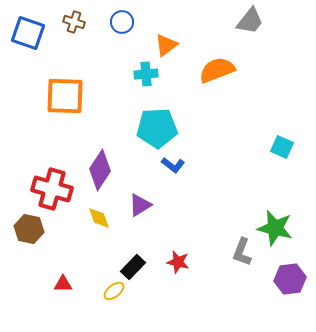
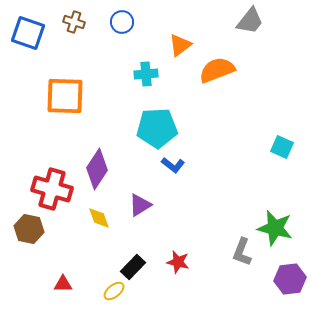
orange triangle: moved 14 px right
purple diamond: moved 3 px left, 1 px up
